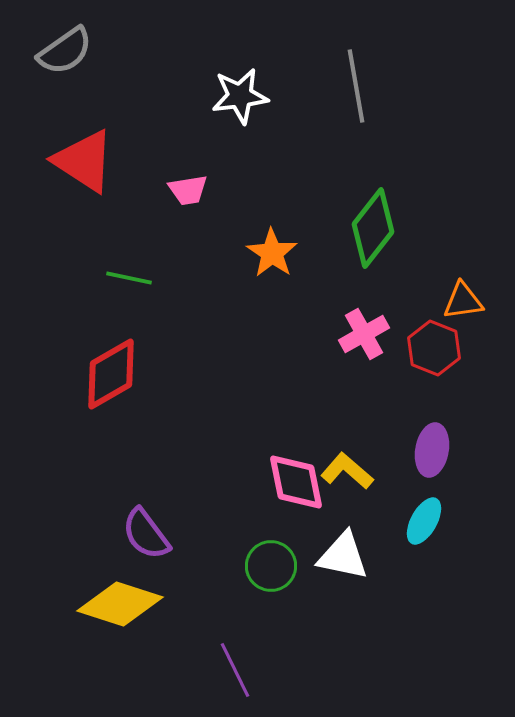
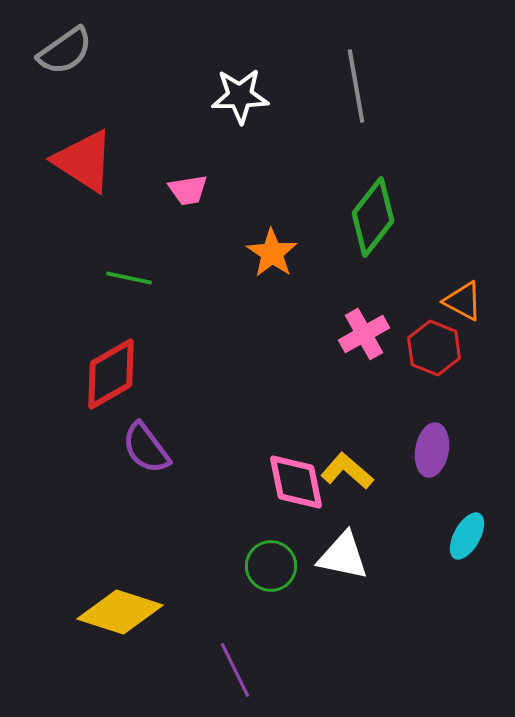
white star: rotated 6 degrees clockwise
green diamond: moved 11 px up
orange triangle: rotated 36 degrees clockwise
cyan ellipse: moved 43 px right, 15 px down
purple semicircle: moved 86 px up
yellow diamond: moved 8 px down
